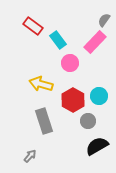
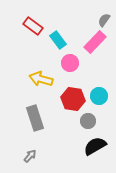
yellow arrow: moved 5 px up
red hexagon: moved 1 px up; rotated 20 degrees counterclockwise
gray rectangle: moved 9 px left, 3 px up
black semicircle: moved 2 px left
